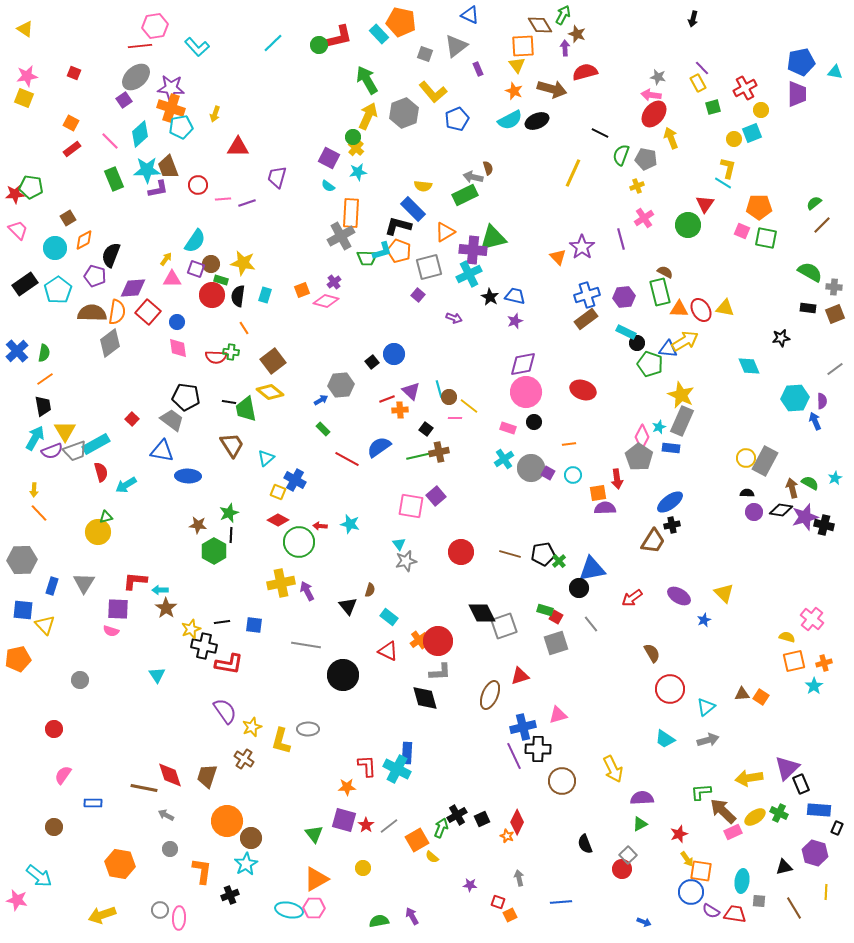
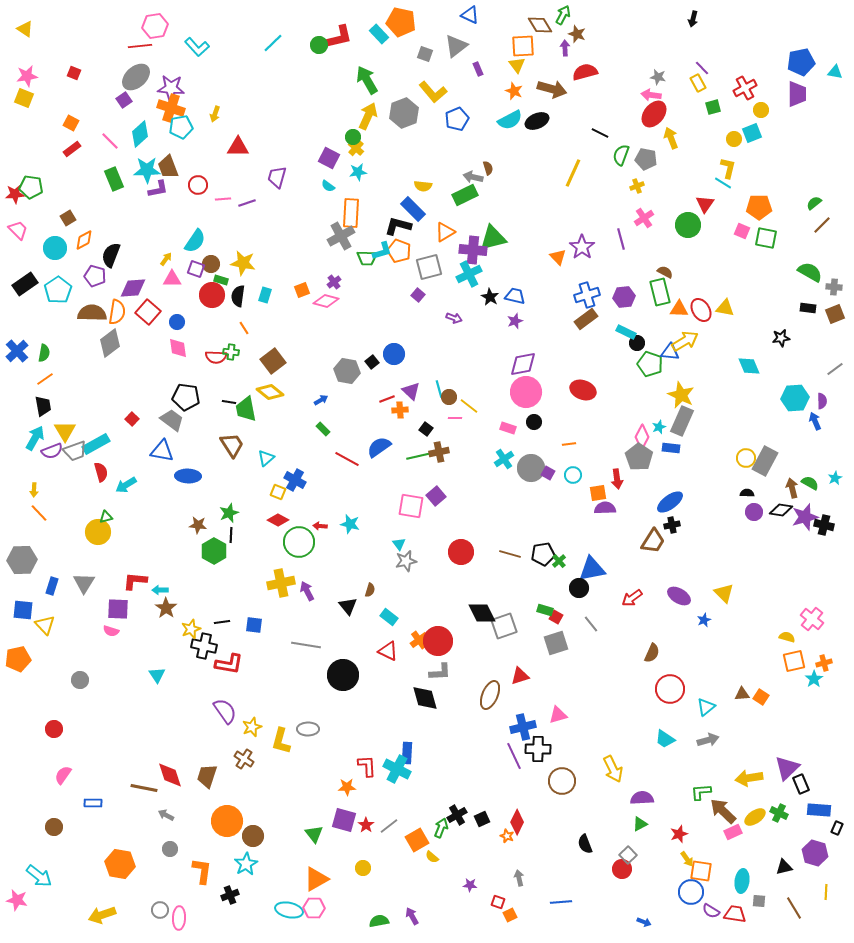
blue triangle at (668, 349): moved 2 px right, 3 px down
gray hexagon at (341, 385): moved 6 px right, 14 px up; rotated 15 degrees clockwise
brown semicircle at (652, 653): rotated 54 degrees clockwise
cyan star at (814, 686): moved 7 px up
brown circle at (251, 838): moved 2 px right, 2 px up
